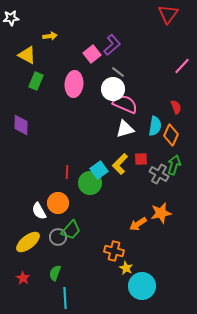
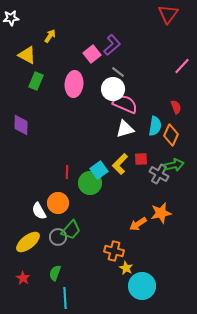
yellow arrow: rotated 48 degrees counterclockwise
green arrow: rotated 60 degrees clockwise
